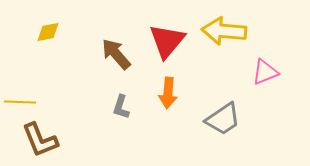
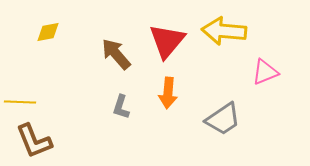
brown L-shape: moved 6 px left, 1 px down
